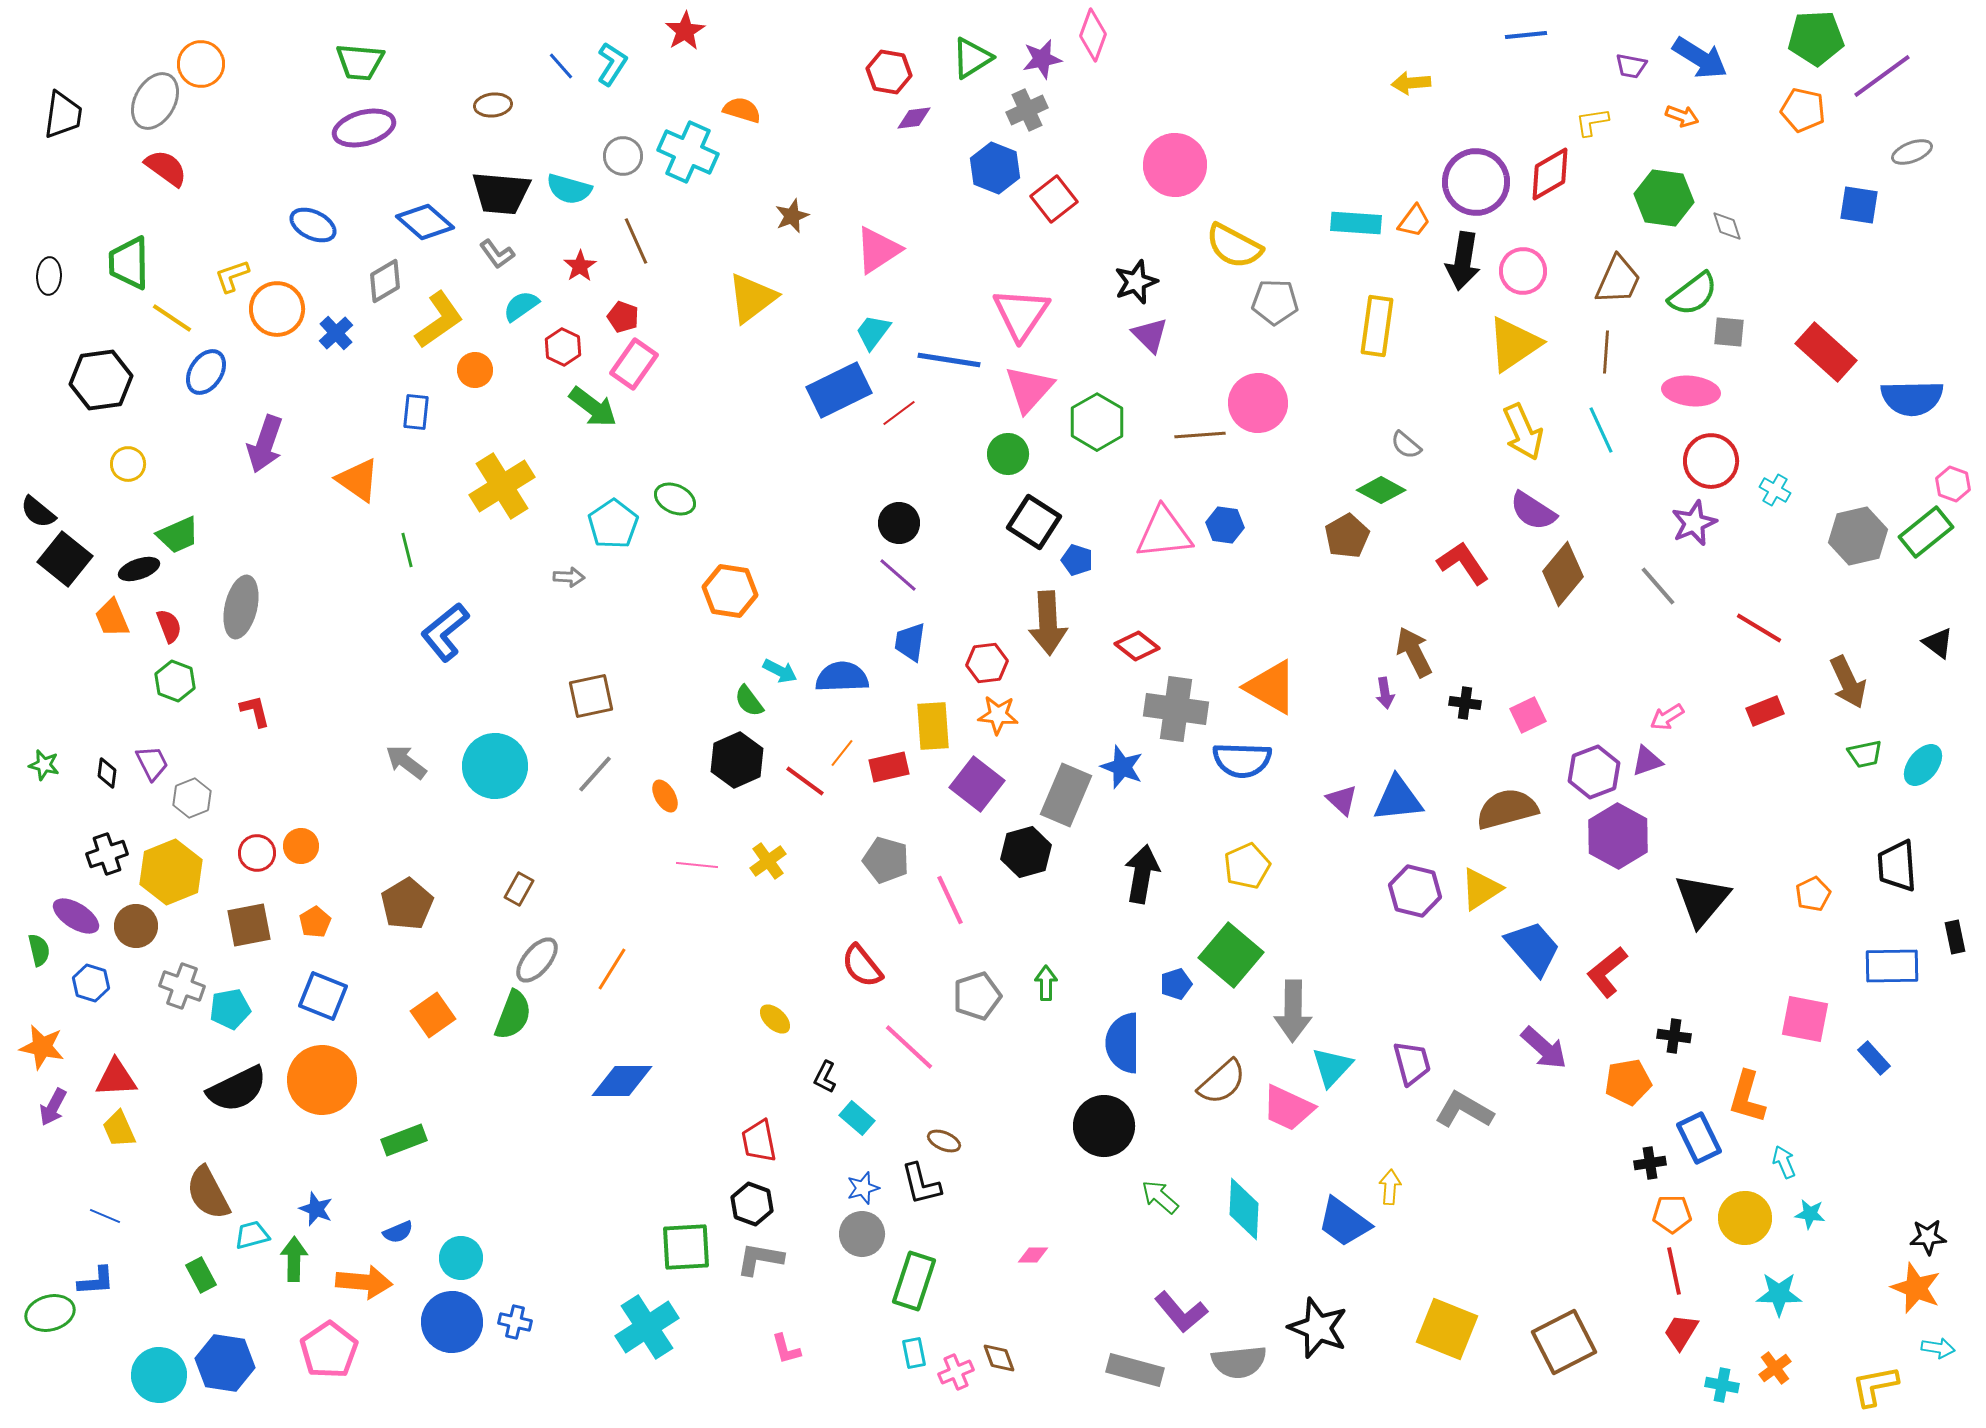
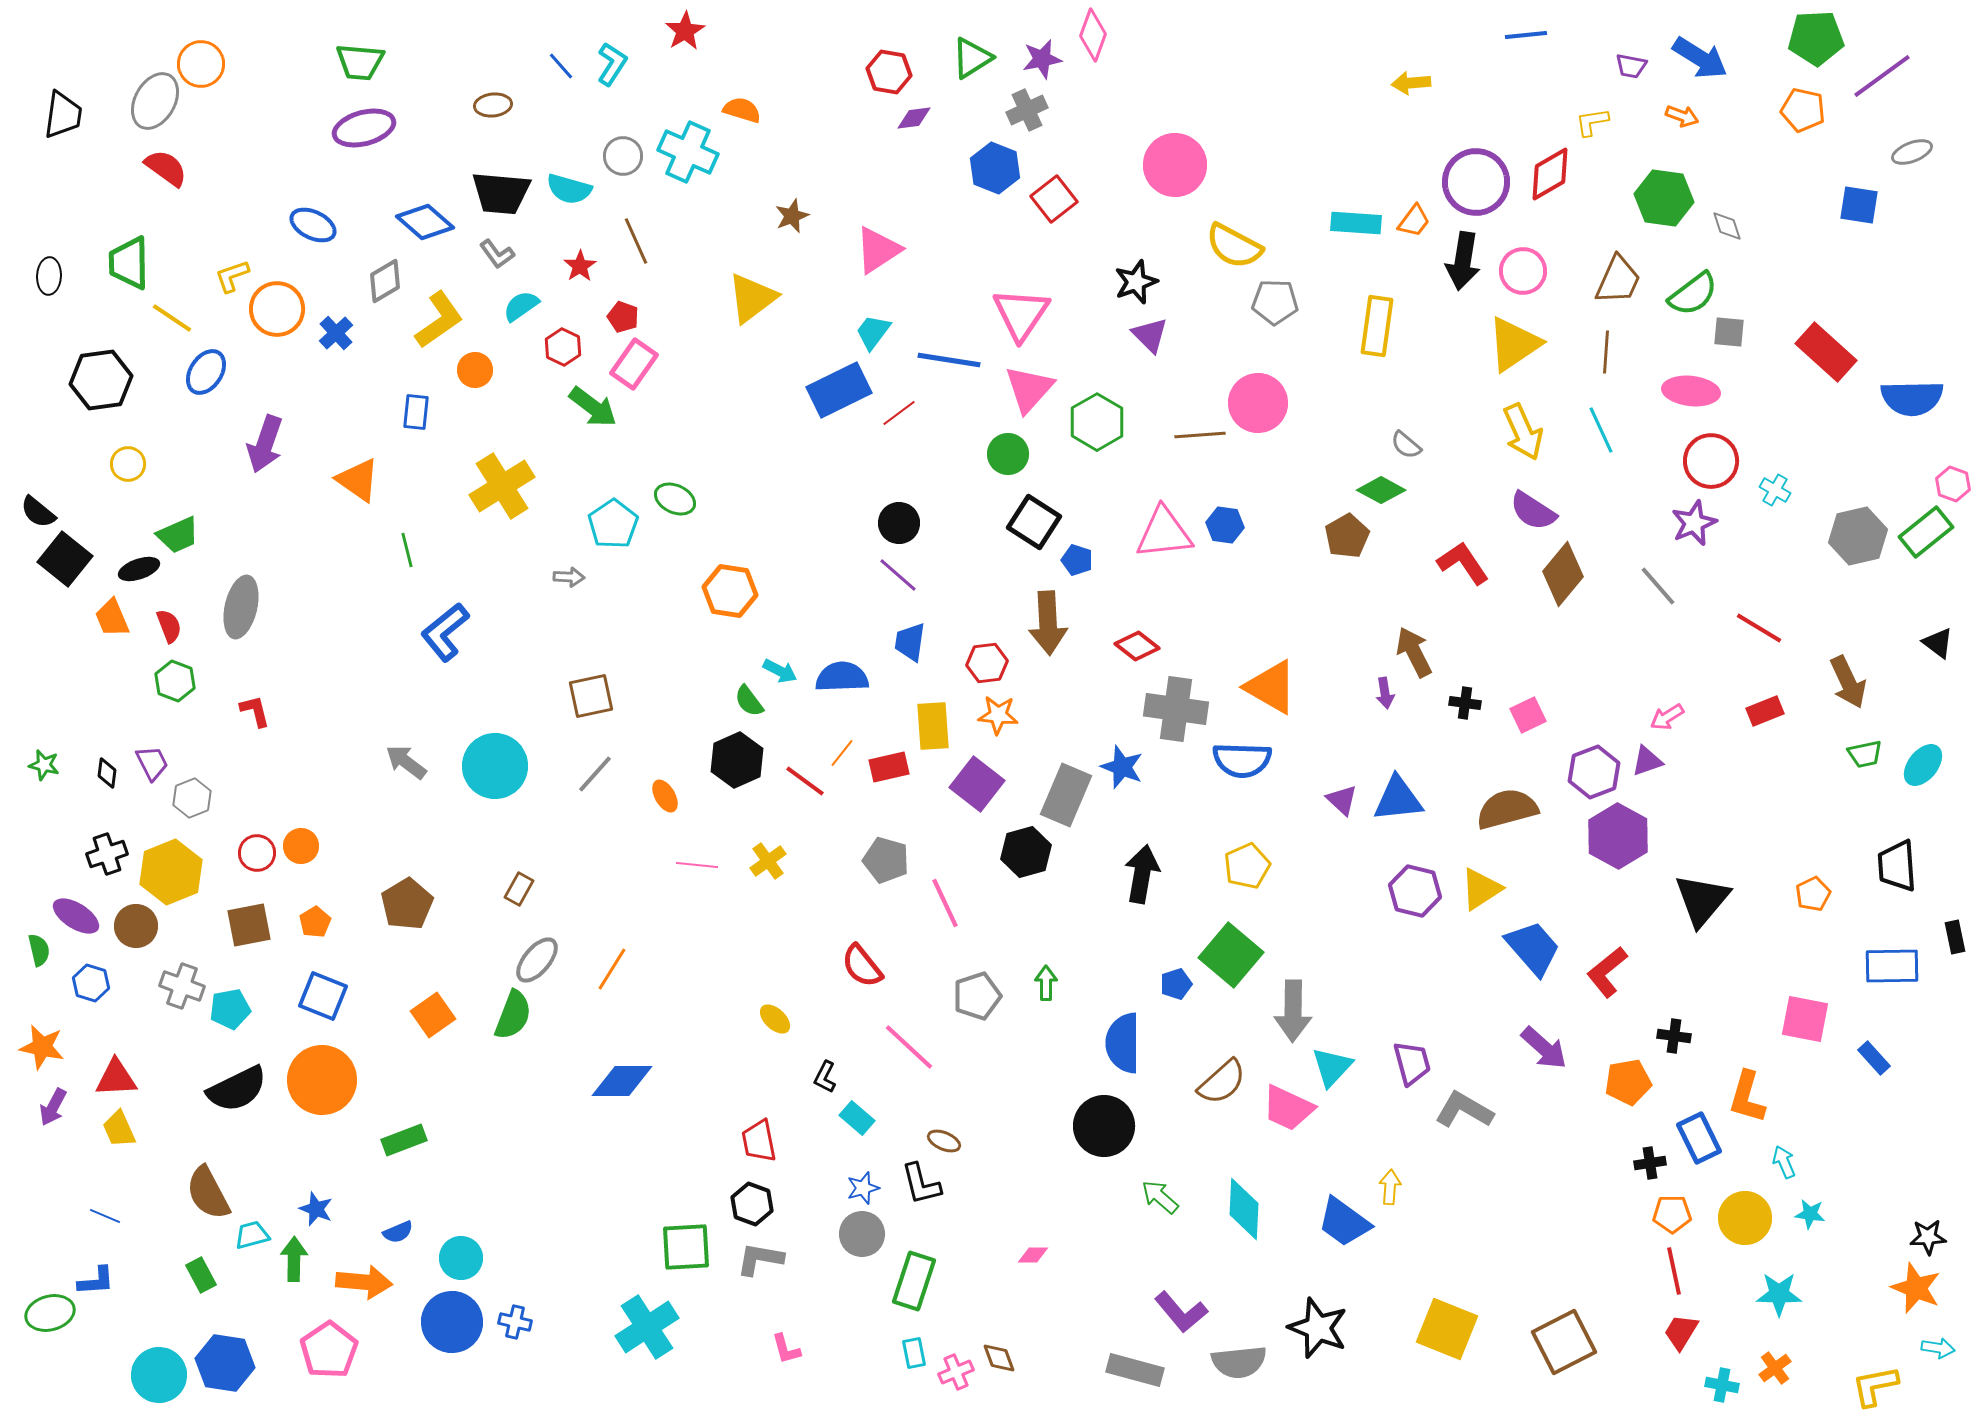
pink line at (950, 900): moved 5 px left, 3 px down
